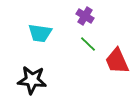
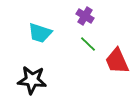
cyan trapezoid: rotated 10 degrees clockwise
